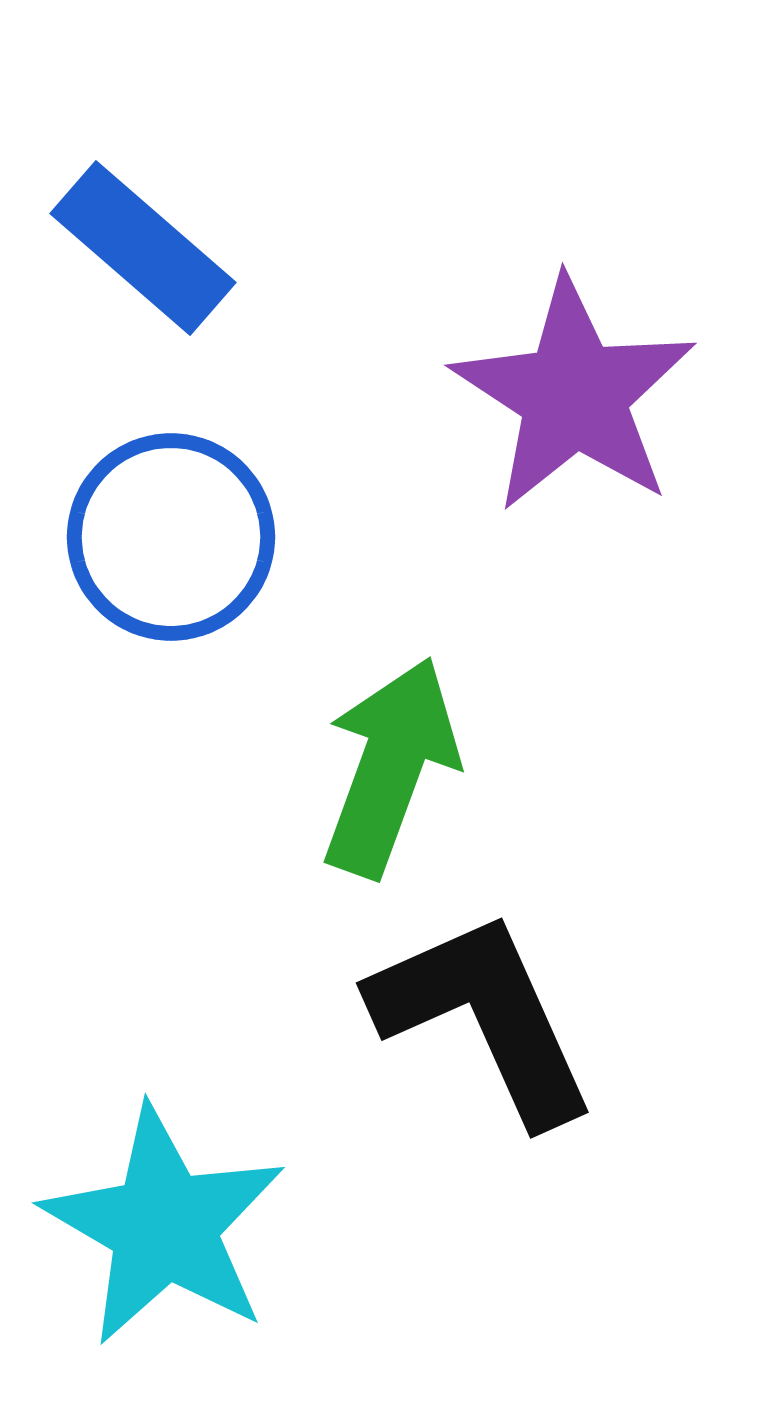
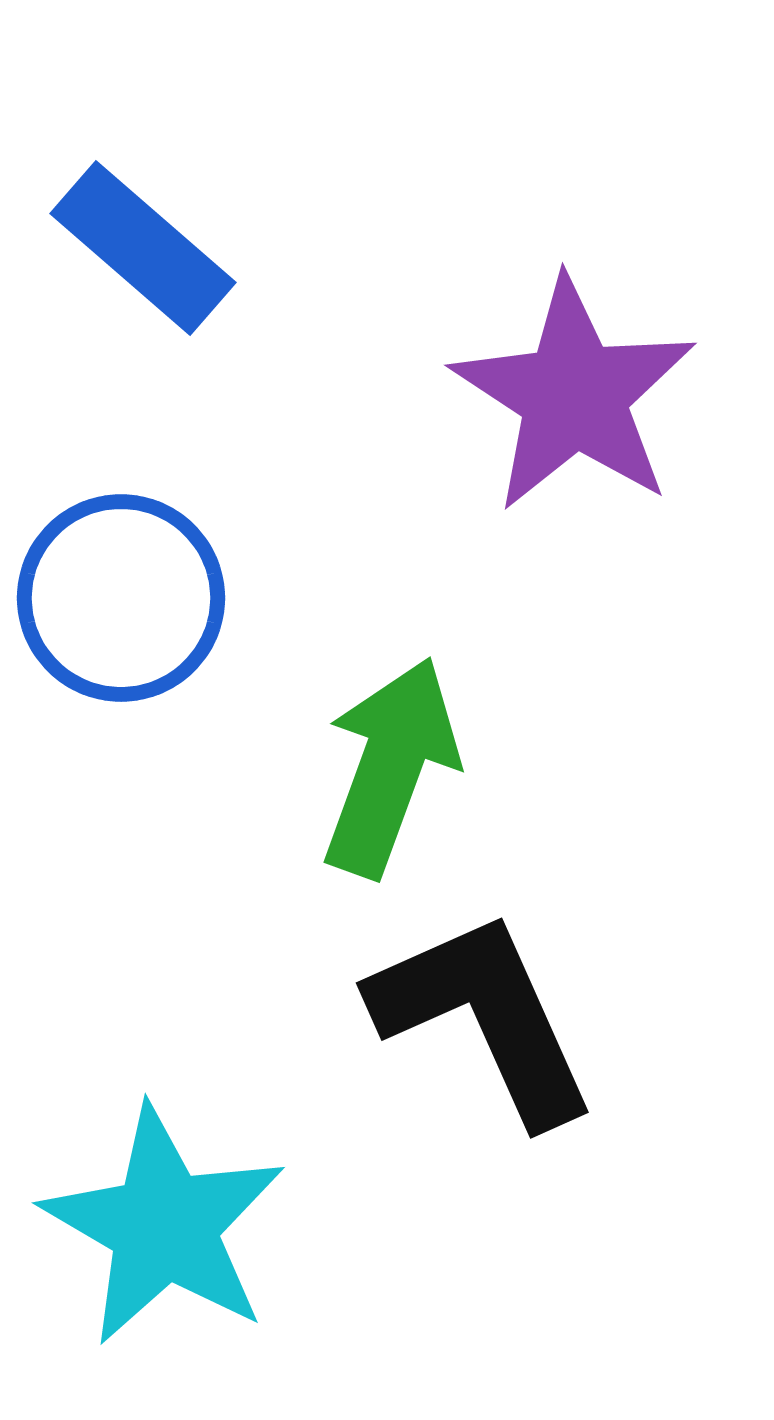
blue circle: moved 50 px left, 61 px down
